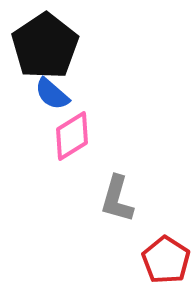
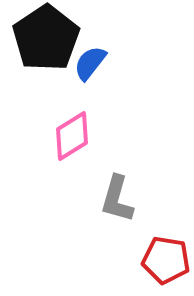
black pentagon: moved 1 px right, 8 px up
blue semicircle: moved 38 px right, 31 px up; rotated 87 degrees clockwise
red pentagon: rotated 24 degrees counterclockwise
